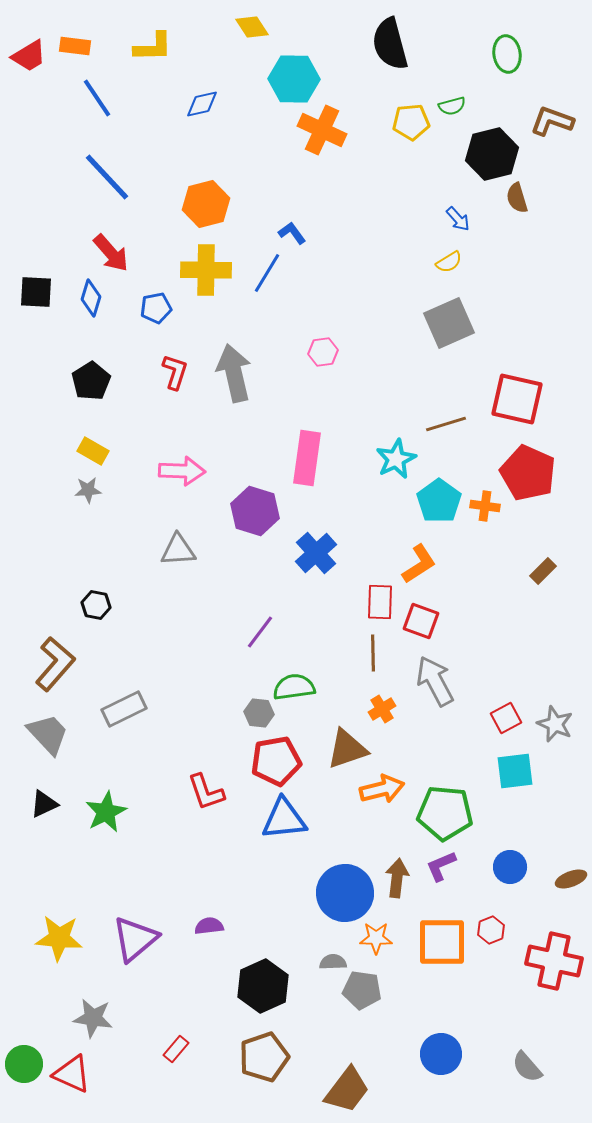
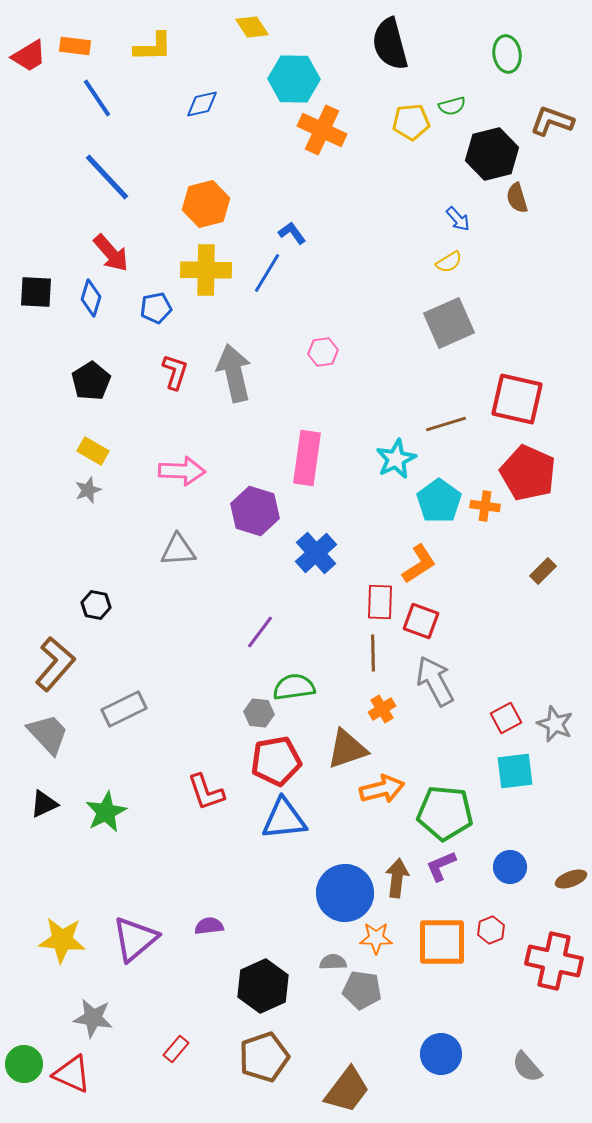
gray star at (88, 490): rotated 16 degrees counterclockwise
yellow star at (59, 938): moved 3 px right, 2 px down
